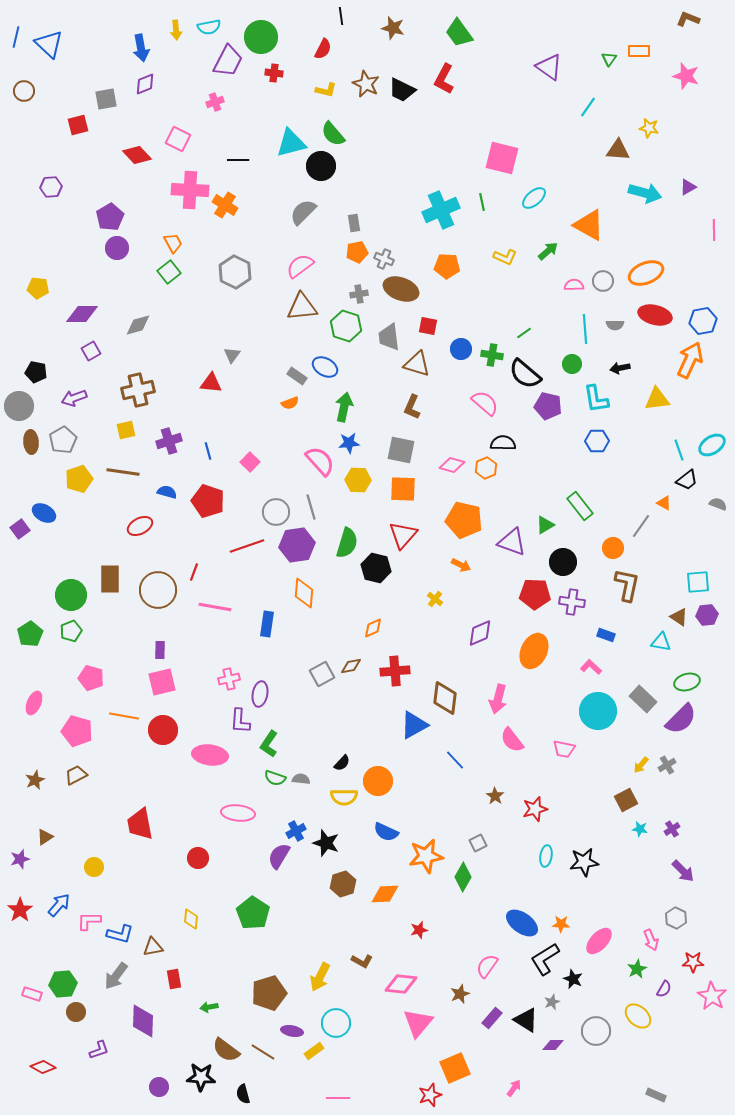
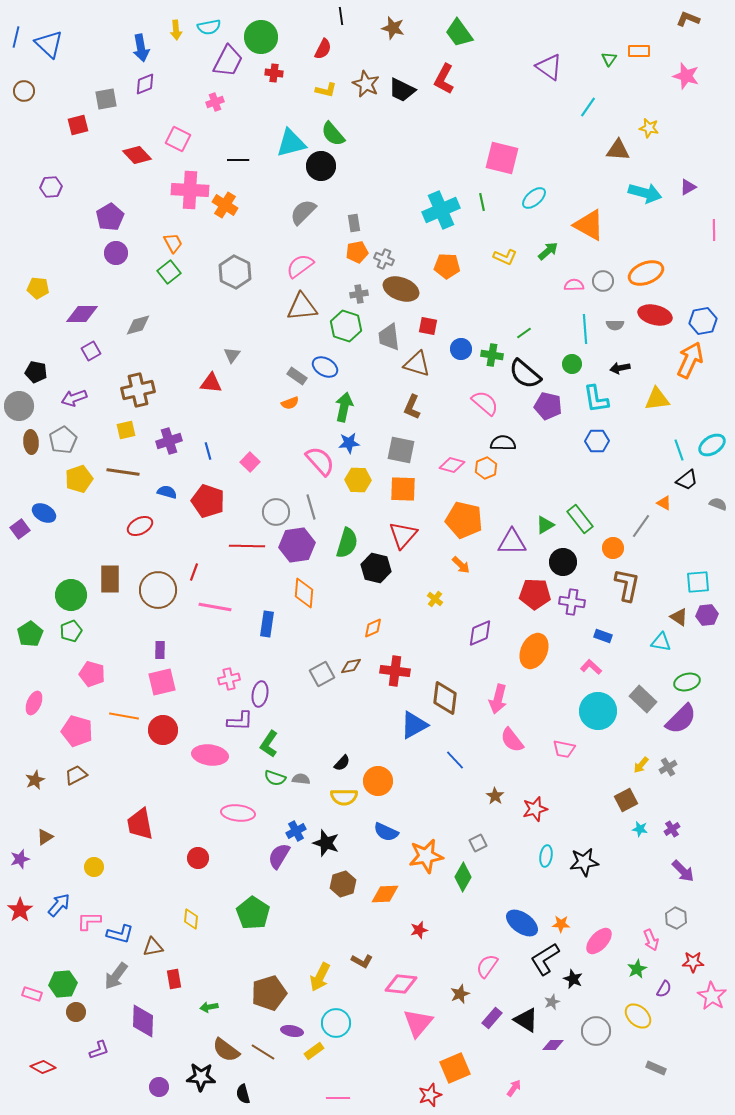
purple circle at (117, 248): moved 1 px left, 5 px down
green rectangle at (580, 506): moved 13 px down
purple triangle at (512, 542): rotated 20 degrees counterclockwise
red line at (247, 546): rotated 20 degrees clockwise
orange arrow at (461, 565): rotated 18 degrees clockwise
blue rectangle at (606, 635): moved 3 px left, 1 px down
red cross at (395, 671): rotated 12 degrees clockwise
pink pentagon at (91, 678): moved 1 px right, 4 px up
purple L-shape at (240, 721): rotated 92 degrees counterclockwise
gray cross at (667, 765): moved 1 px right, 2 px down
gray rectangle at (656, 1095): moved 27 px up
